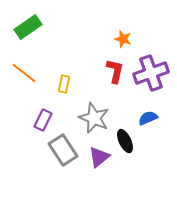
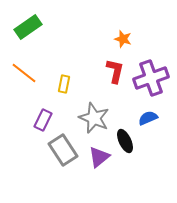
purple cross: moved 5 px down
